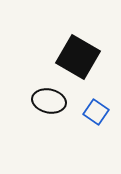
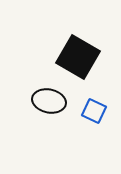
blue square: moved 2 px left, 1 px up; rotated 10 degrees counterclockwise
